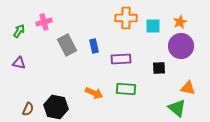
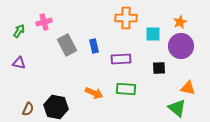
cyan square: moved 8 px down
